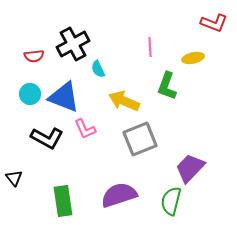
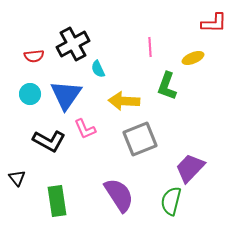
red L-shape: rotated 20 degrees counterclockwise
yellow ellipse: rotated 10 degrees counterclockwise
blue triangle: moved 2 px right, 2 px up; rotated 44 degrees clockwise
yellow arrow: rotated 20 degrees counterclockwise
black L-shape: moved 2 px right, 3 px down
black triangle: moved 3 px right
purple semicircle: rotated 75 degrees clockwise
green rectangle: moved 6 px left
